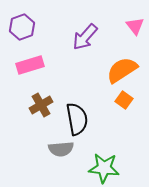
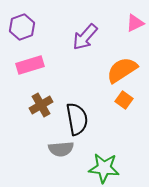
pink triangle: moved 3 px up; rotated 42 degrees clockwise
